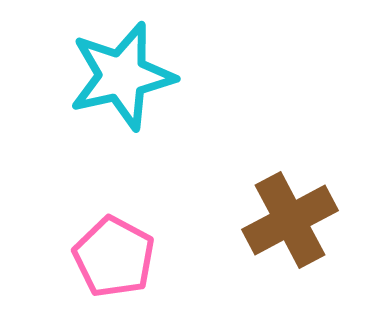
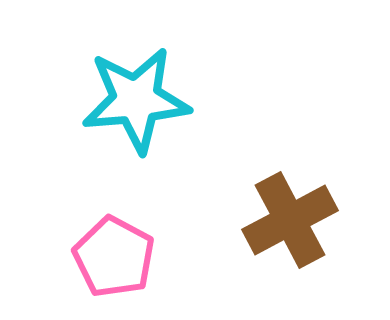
cyan star: moved 14 px right, 24 px down; rotated 8 degrees clockwise
